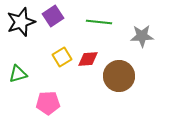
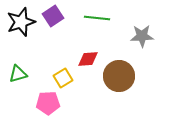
green line: moved 2 px left, 4 px up
yellow square: moved 1 px right, 21 px down
